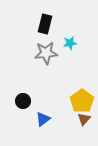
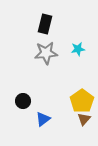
cyan star: moved 8 px right, 6 px down
